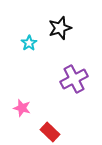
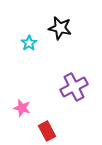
black star: rotated 30 degrees clockwise
purple cross: moved 8 px down
red rectangle: moved 3 px left, 1 px up; rotated 18 degrees clockwise
